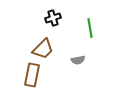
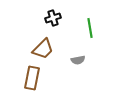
brown rectangle: moved 3 px down
